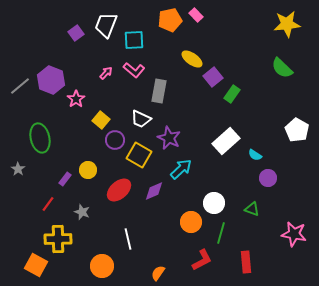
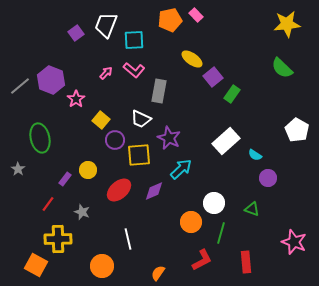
yellow square at (139, 155): rotated 35 degrees counterclockwise
pink star at (294, 234): moved 8 px down; rotated 10 degrees clockwise
